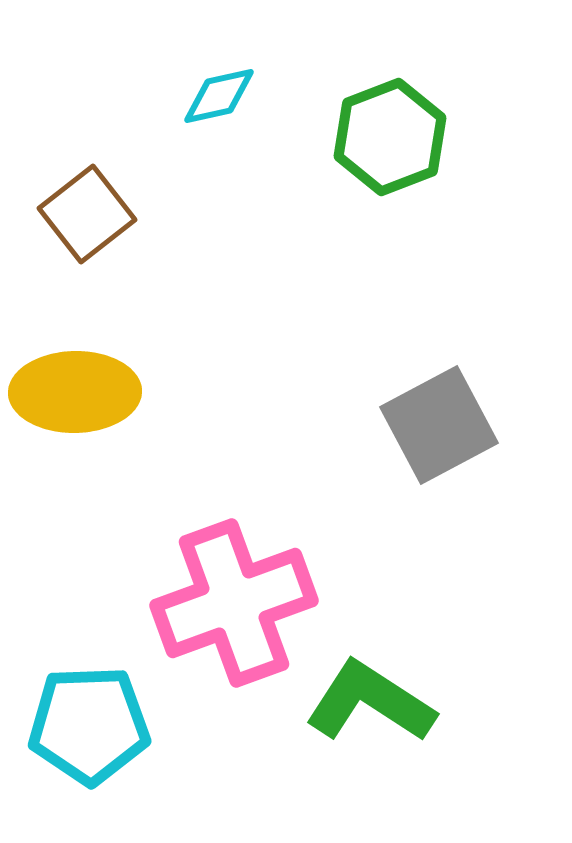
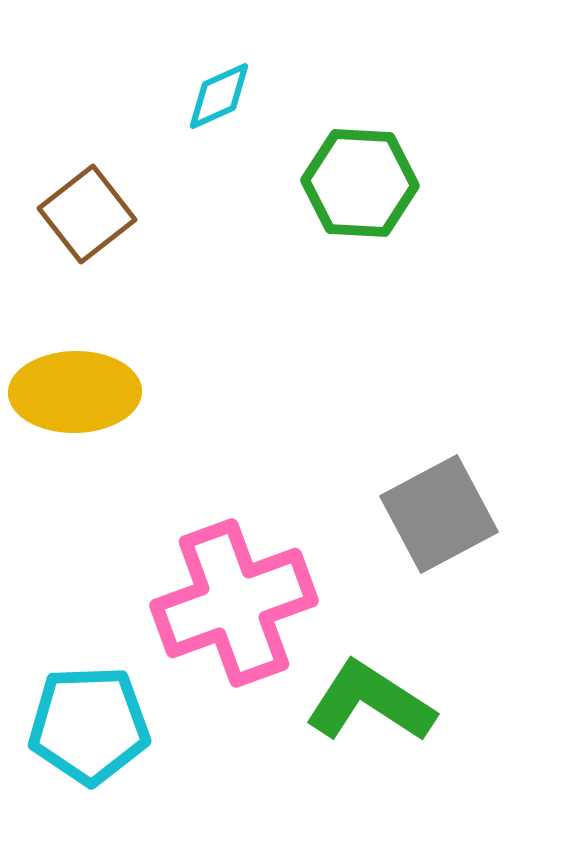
cyan diamond: rotated 12 degrees counterclockwise
green hexagon: moved 30 px left, 46 px down; rotated 24 degrees clockwise
gray square: moved 89 px down
